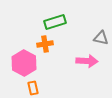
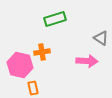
green rectangle: moved 3 px up
gray triangle: rotated 21 degrees clockwise
orange cross: moved 3 px left, 8 px down
pink hexagon: moved 4 px left, 2 px down; rotated 15 degrees counterclockwise
